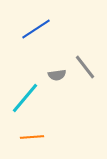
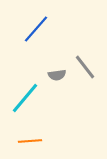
blue line: rotated 16 degrees counterclockwise
orange line: moved 2 px left, 4 px down
